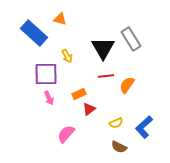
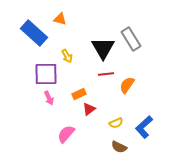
red line: moved 2 px up
